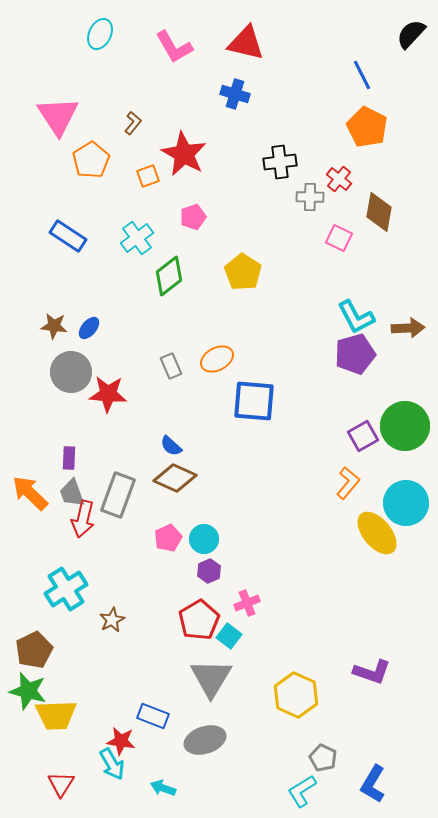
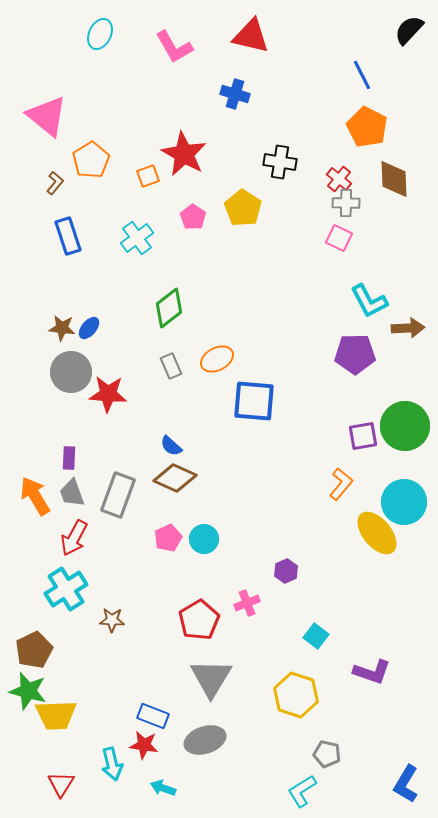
black semicircle at (411, 34): moved 2 px left, 4 px up
red triangle at (246, 43): moved 5 px right, 7 px up
pink triangle at (58, 116): moved 11 px left; rotated 18 degrees counterclockwise
brown L-shape at (133, 123): moved 78 px left, 60 px down
black cross at (280, 162): rotated 16 degrees clockwise
gray cross at (310, 197): moved 36 px right, 6 px down
brown diamond at (379, 212): moved 15 px right, 33 px up; rotated 12 degrees counterclockwise
pink pentagon at (193, 217): rotated 20 degrees counterclockwise
blue rectangle at (68, 236): rotated 39 degrees clockwise
yellow pentagon at (243, 272): moved 64 px up
green diamond at (169, 276): moved 32 px down
cyan L-shape at (356, 317): moved 13 px right, 16 px up
brown star at (54, 326): moved 8 px right, 2 px down
purple pentagon at (355, 354): rotated 15 degrees clockwise
purple square at (363, 436): rotated 20 degrees clockwise
orange L-shape at (348, 483): moved 7 px left, 1 px down
orange arrow at (30, 493): moved 5 px right, 3 px down; rotated 15 degrees clockwise
cyan circle at (406, 503): moved 2 px left, 1 px up
red arrow at (83, 519): moved 9 px left, 19 px down; rotated 15 degrees clockwise
purple hexagon at (209, 571): moved 77 px right
brown star at (112, 620): rotated 30 degrees clockwise
cyan square at (229, 636): moved 87 px right
yellow hexagon at (296, 695): rotated 6 degrees counterclockwise
red star at (121, 741): moved 23 px right, 4 px down
gray pentagon at (323, 758): moved 4 px right, 4 px up; rotated 12 degrees counterclockwise
cyan arrow at (112, 764): rotated 16 degrees clockwise
blue L-shape at (373, 784): moved 33 px right
